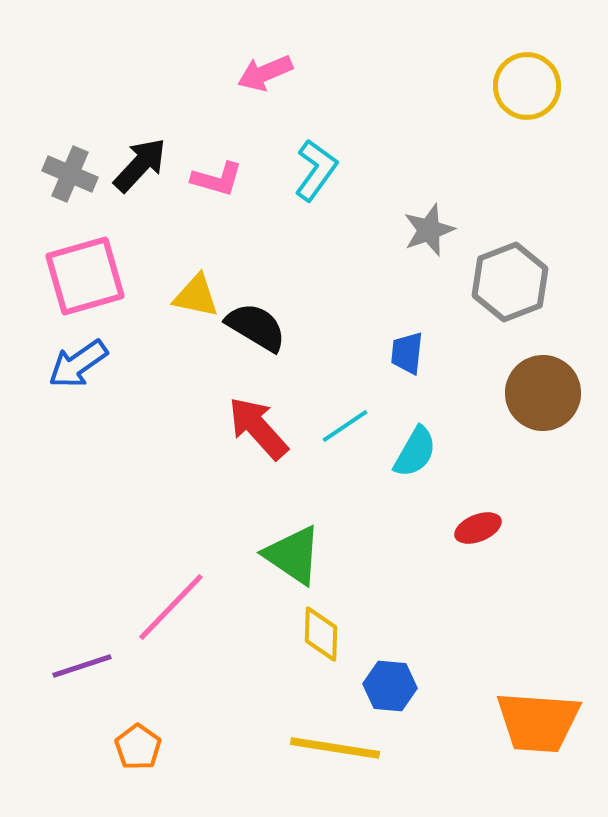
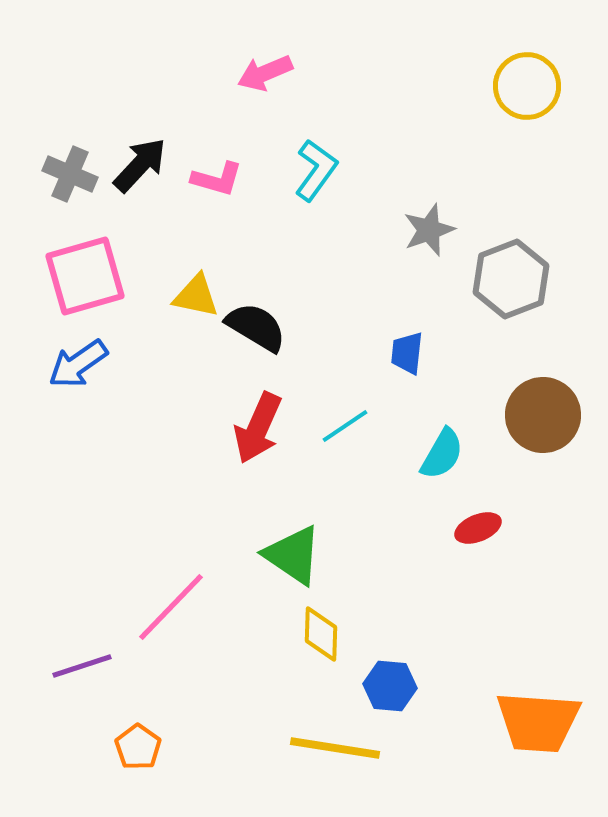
gray hexagon: moved 1 px right, 3 px up
brown circle: moved 22 px down
red arrow: rotated 114 degrees counterclockwise
cyan semicircle: moved 27 px right, 2 px down
